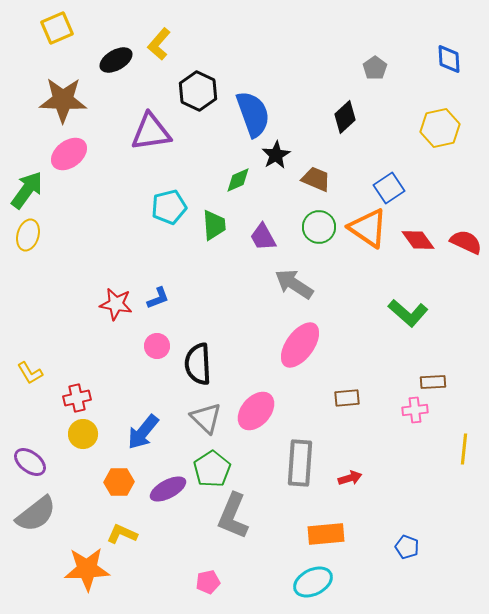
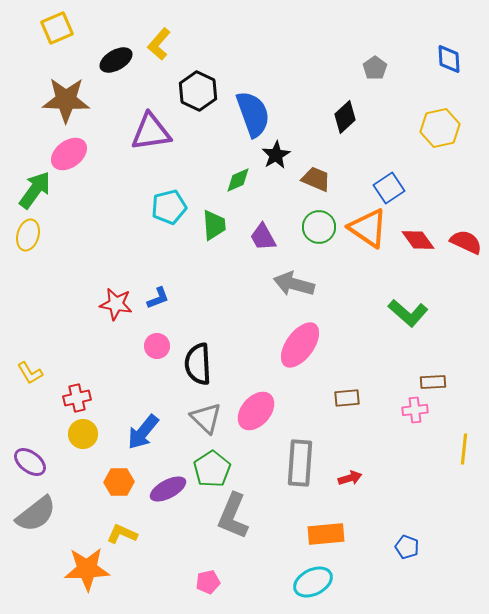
brown star at (63, 100): moved 3 px right
green arrow at (27, 190): moved 8 px right
gray arrow at (294, 284): rotated 18 degrees counterclockwise
